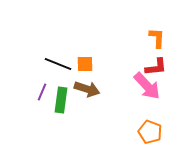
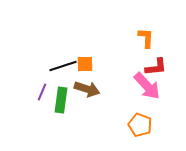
orange L-shape: moved 11 px left
black line: moved 5 px right, 2 px down; rotated 40 degrees counterclockwise
orange pentagon: moved 10 px left, 7 px up
